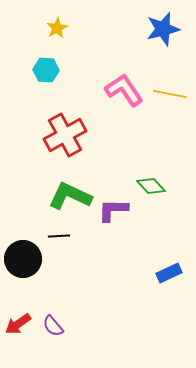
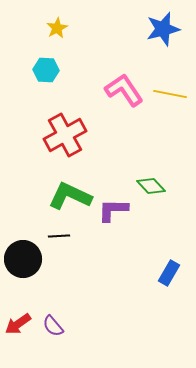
blue rectangle: rotated 35 degrees counterclockwise
